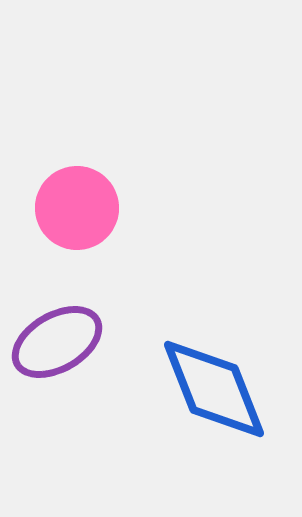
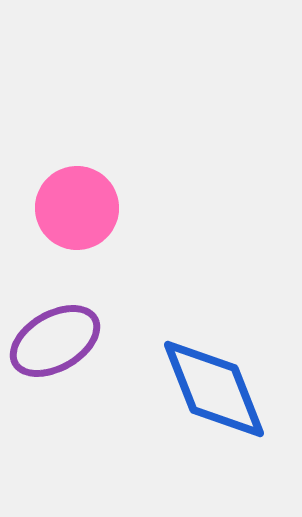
purple ellipse: moved 2 px left, 1 px up
